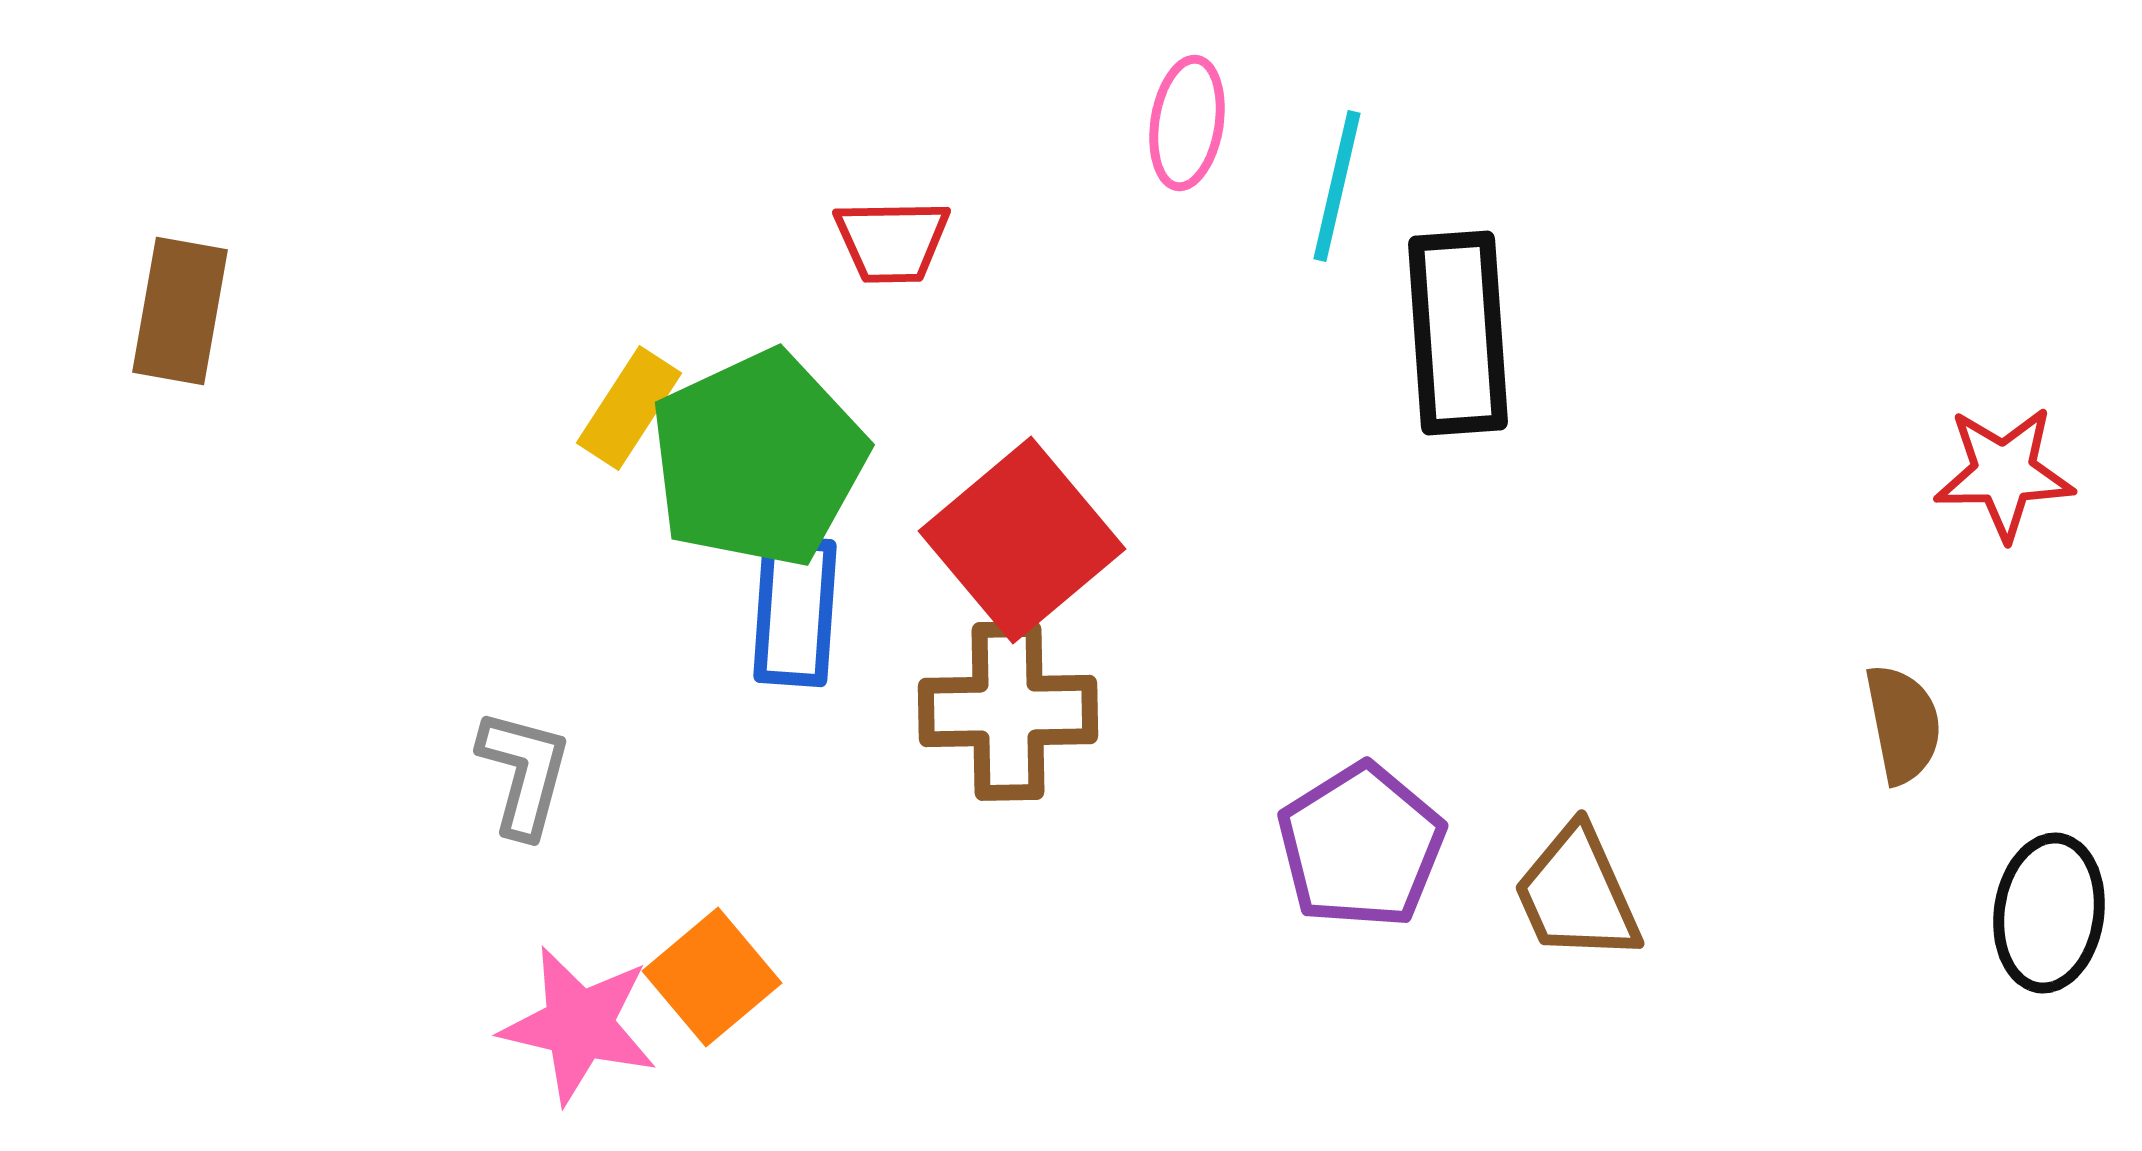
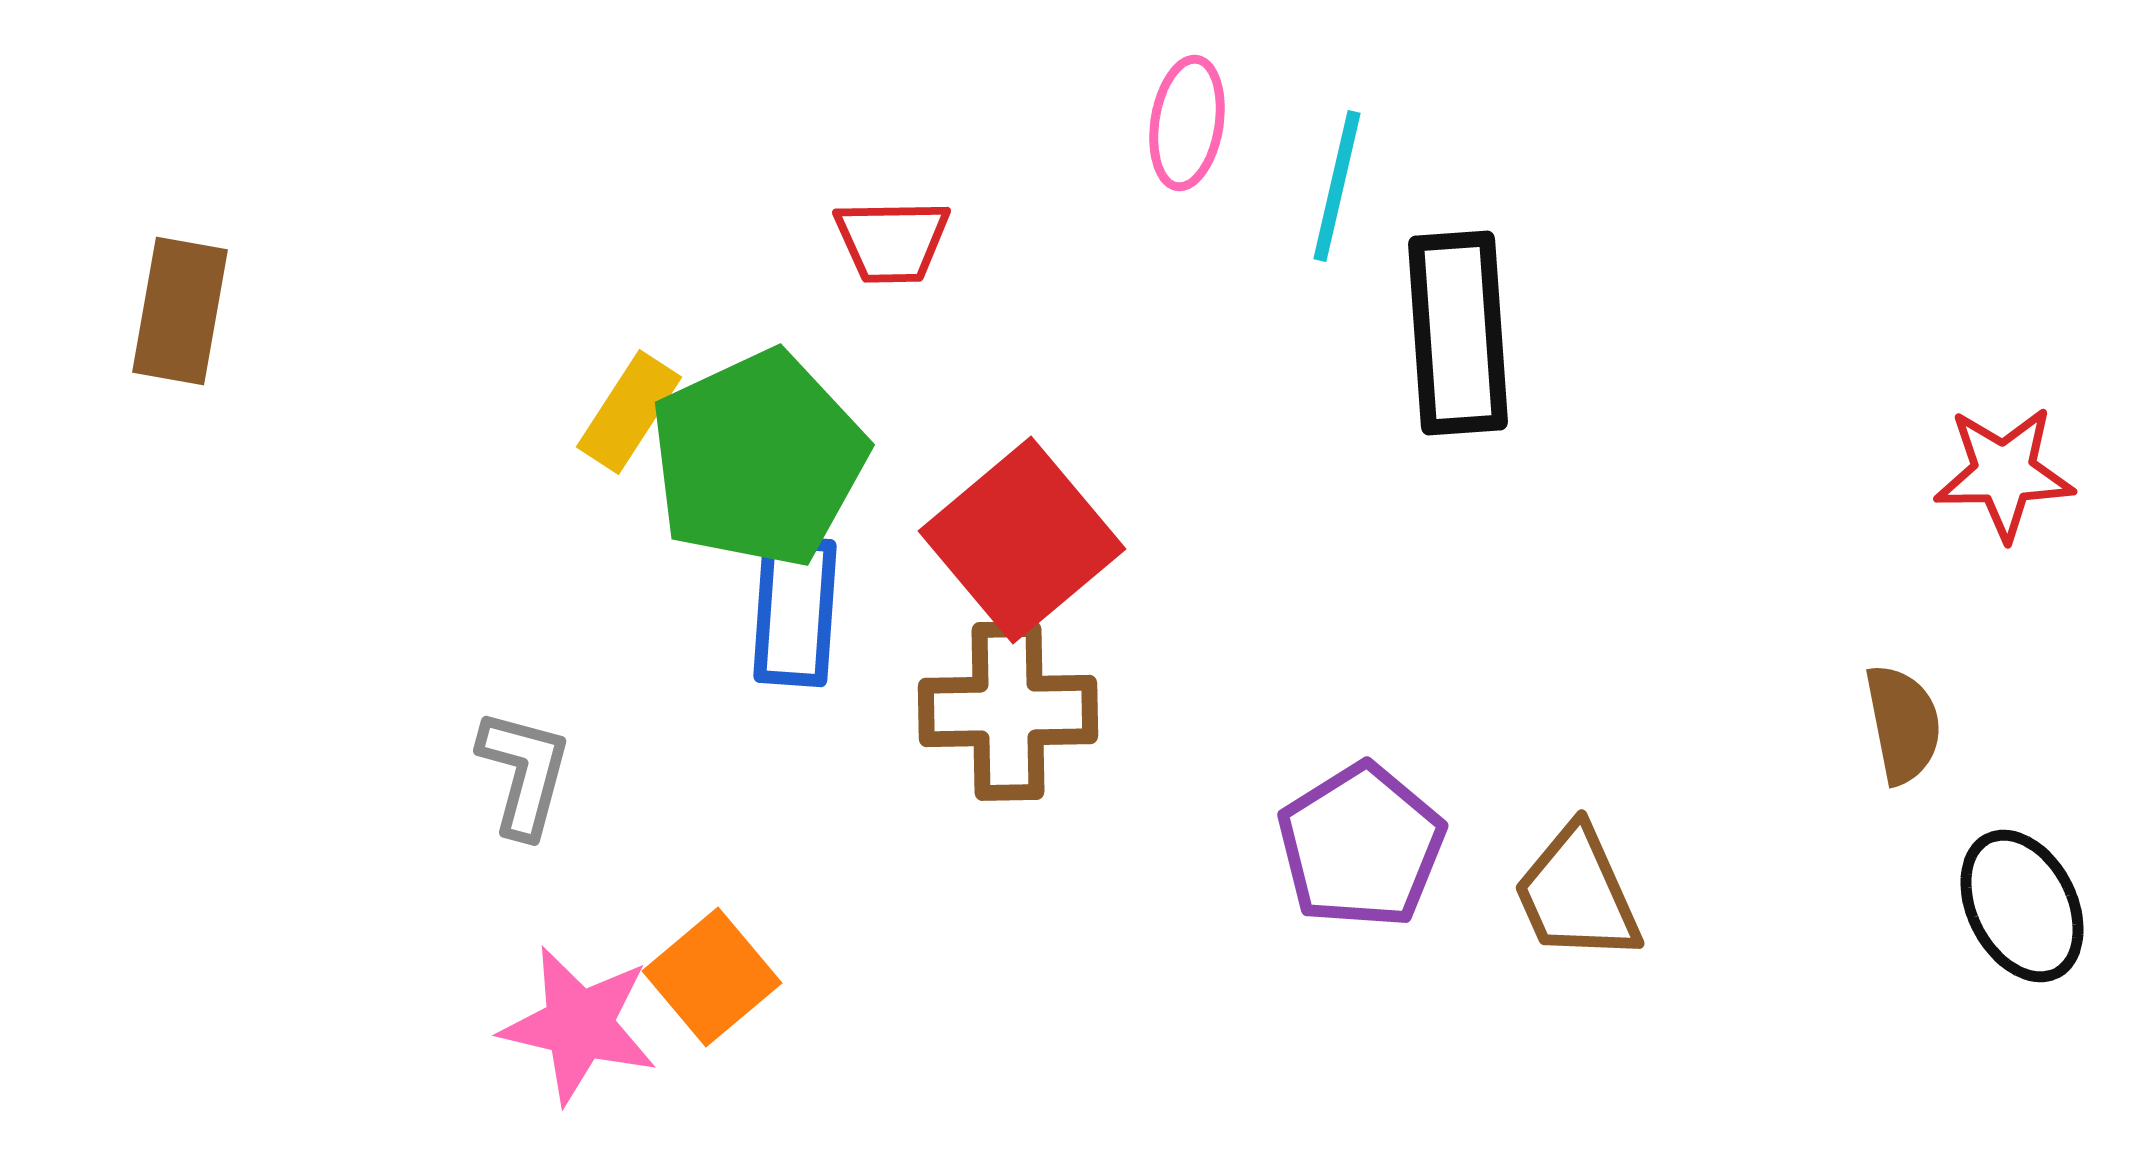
yellow rectangle: moved 4 px down
black ellipse: moved 27 px left, 7 px up; rotated 35 degrees counterclockwise
